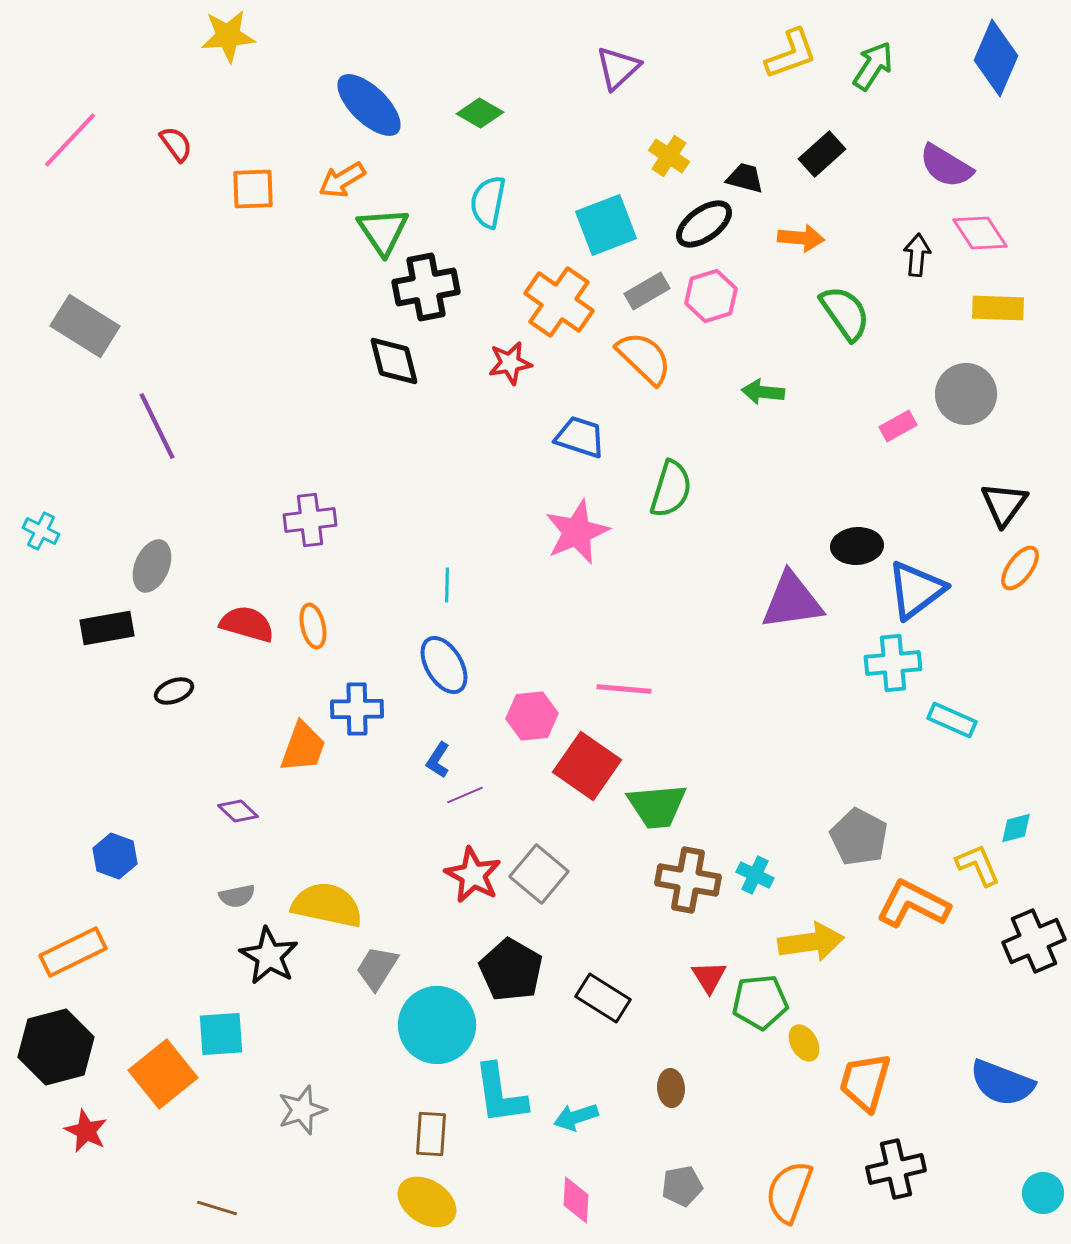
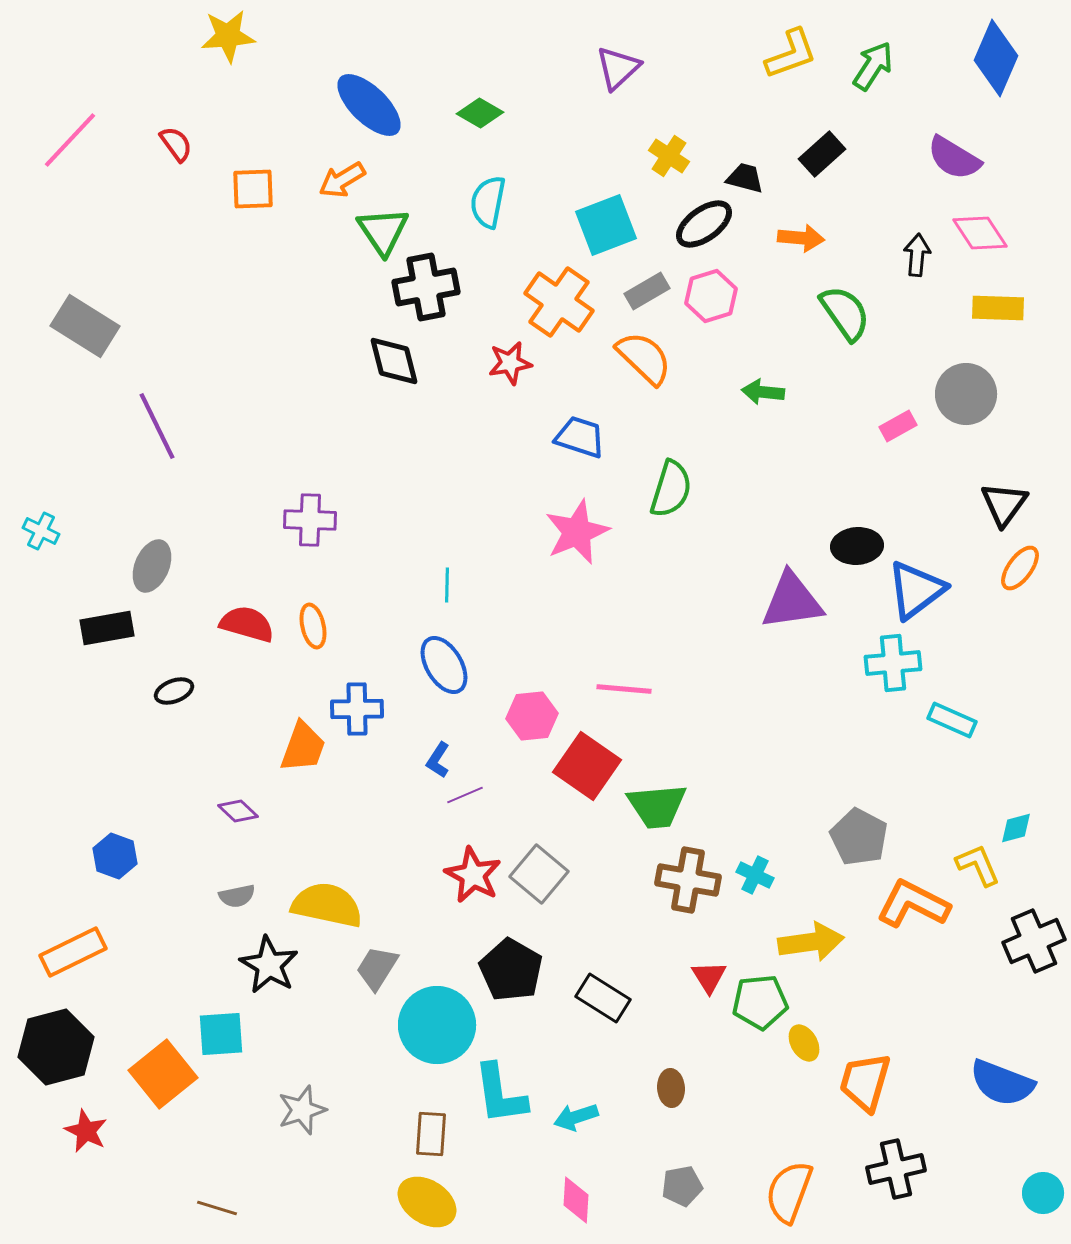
purple semicircle at (946, 166): moved 8 px right, 8 px up
purple cross at (310, 520): rotated 9 degrees clockwise
black star at (269, 956): moved 9 px down
